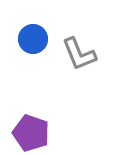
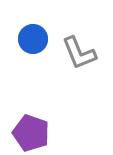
gray L-shape: moved 1 px up
